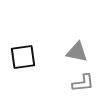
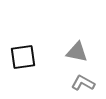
gray L-shape: rotated 145 degrees counterclockwise
